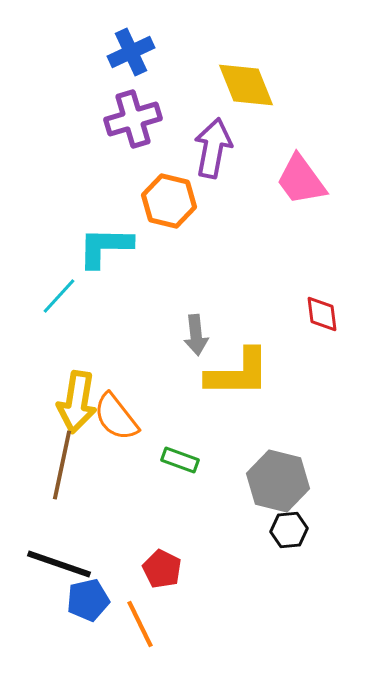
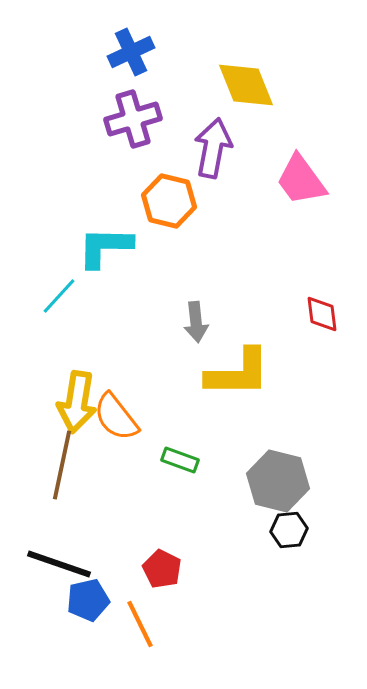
gray arrow: moved 13 px up
